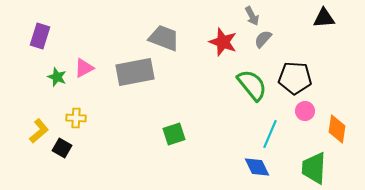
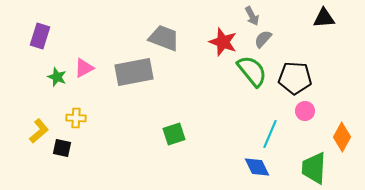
gray rectangle: moved 1 px left
green semicircle: moved 14 px up
orange diamond: moved 5 px right, 8 px down; rotated 20 degrees clockwise
black square: rotated 18 degrees counterclockwise
